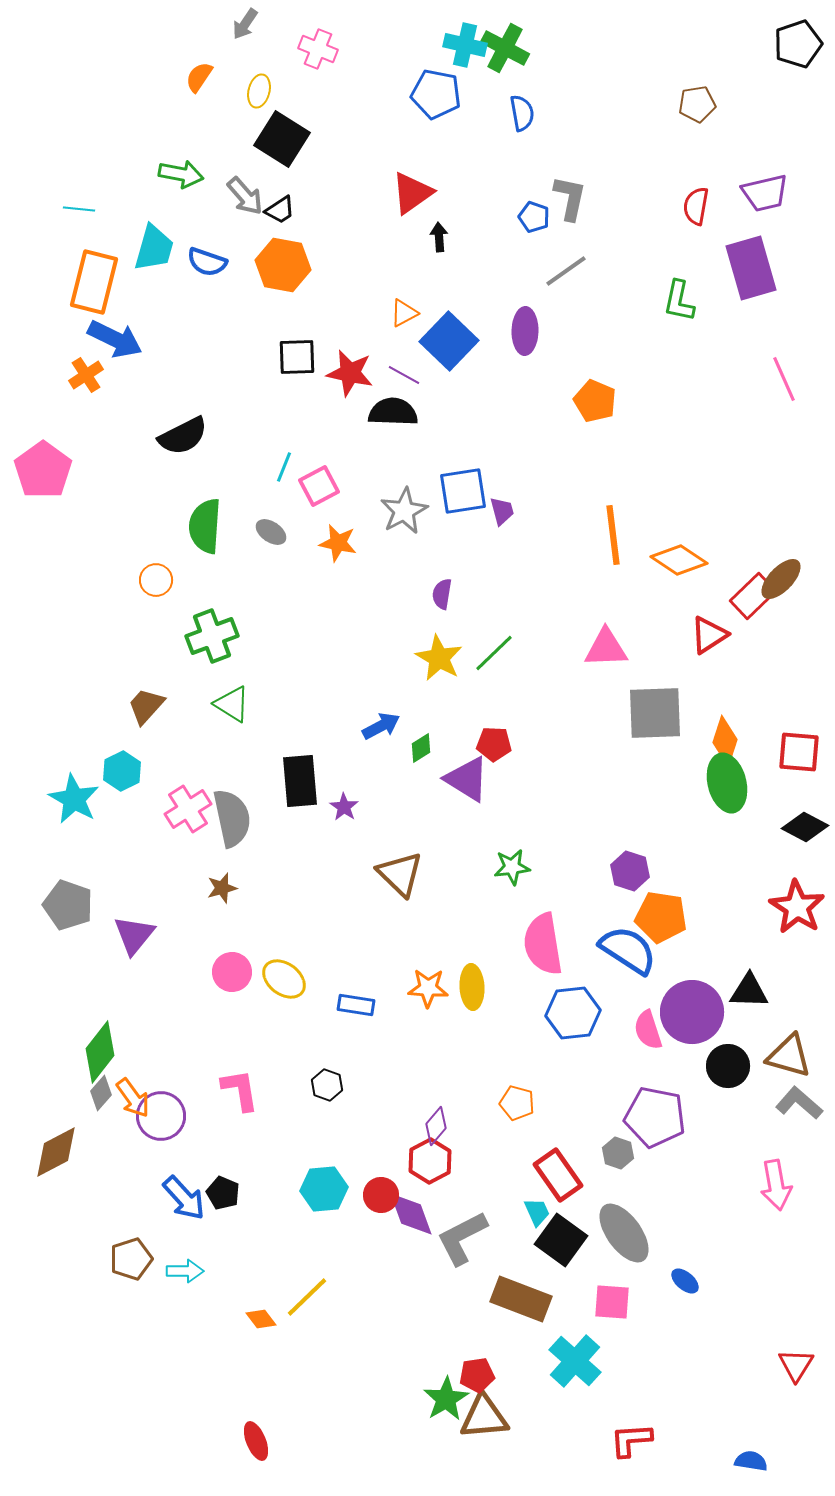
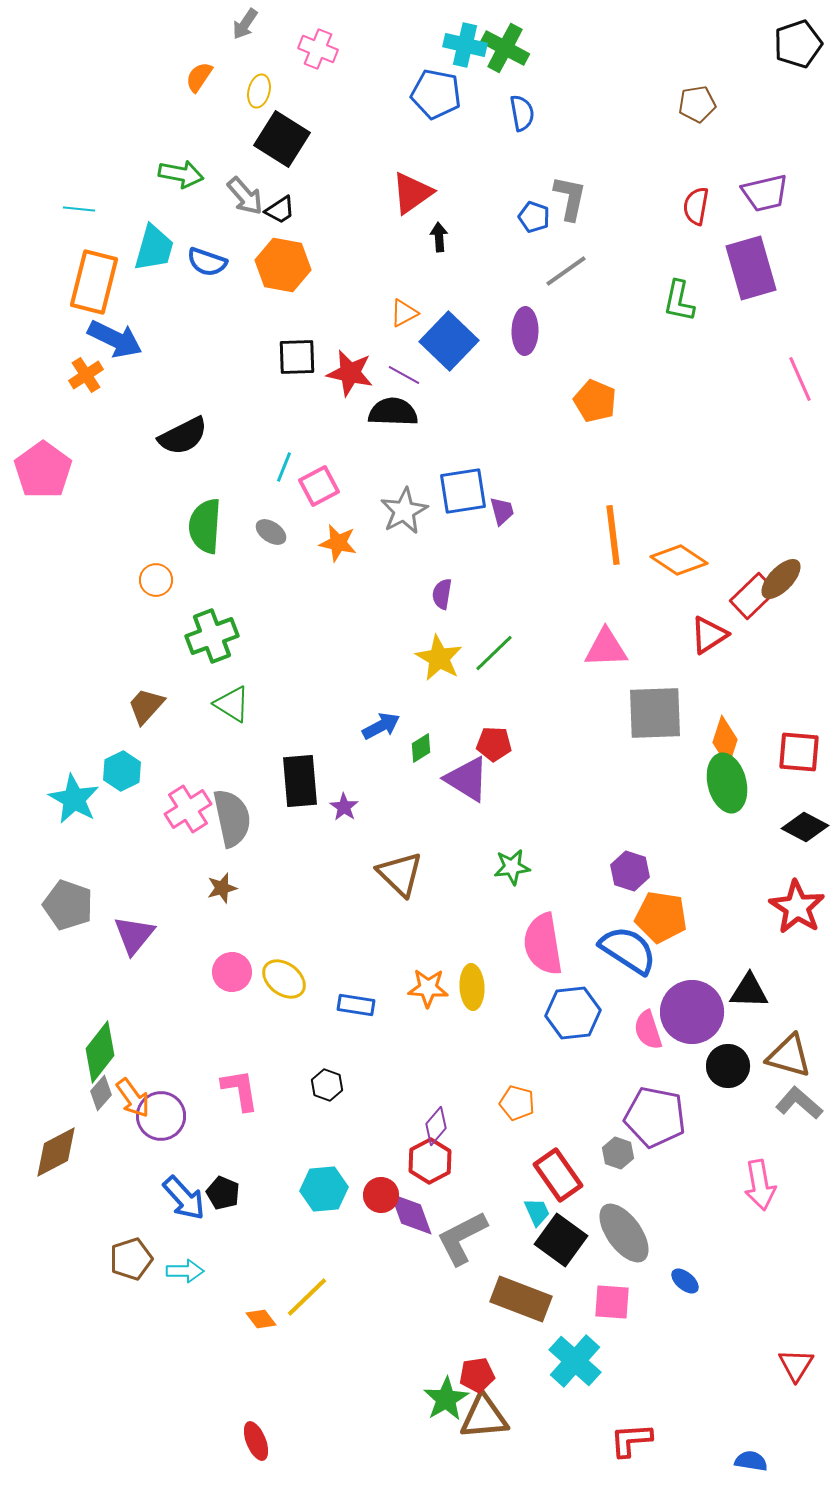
pink line at (784, 379): moved 16 px right
pink arrow at (776, 1185): moved 16 px left
